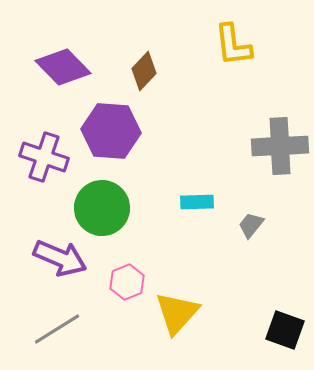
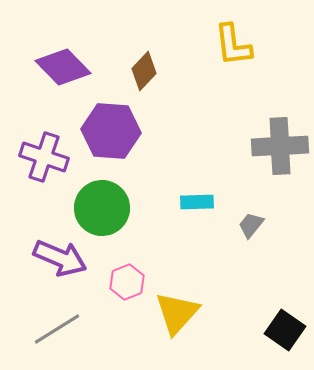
black square: rotated 15 degrees clockwise
